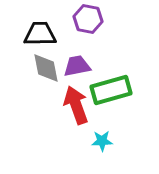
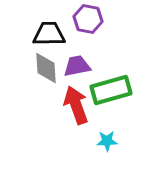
black trapezoid: moved 9 px right
gray diamond: rotated 8 degrees clockwise
cyan star: moved 5 px right
